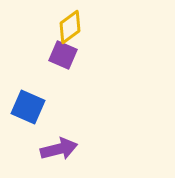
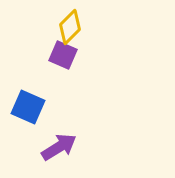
yellow diamond: rotated 8 degrees counterclockwise
purple arrow: moved 2 px up; rotated 18 degrees counterclockwise
